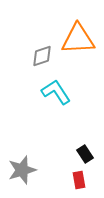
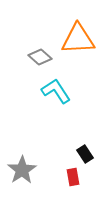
gray diamond: moved 2 px left, 1 px down; rotated 60 degrees clockwise
cyan L-shape: moved 1 px up
gray star: rotated 16 degrees counterclockwise
red rectangle: moved 6 px left, 3 px up
